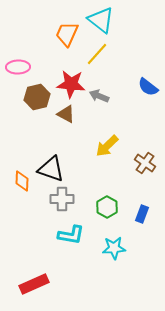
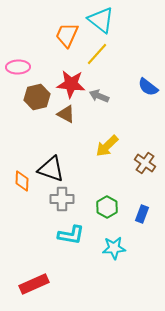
orange trapezoid: moved 1 px down
